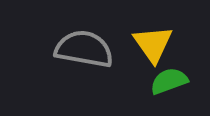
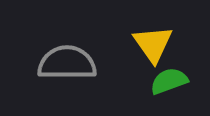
gray semicircle: moved 17 px left, 14 px down; rotated 10 degrees counterclockwise
